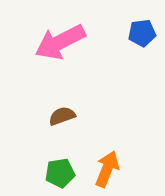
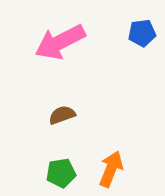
brown semicircle: moved 1 px up
orange arrow: moved 4 px right
green pentagon: moved 1 px right
